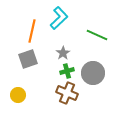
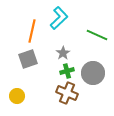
yellow circle: moved 1 px left, 1 px down
